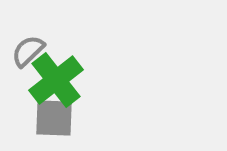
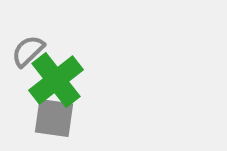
gray square: rotated 6 degrees clockwise
